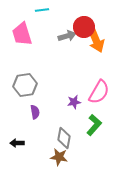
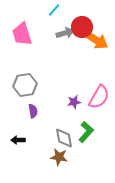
cyan line: moved 12 px right; rotated 40 degrees counterclockwise
red circle: moved 2 px left
gray arrow: moved 2 px left, 3 px up
orange arrow: rotated 35 degrees counterclockwise
pink semicircle: moved 5 px down
purple semicircle: moved 2 px left, 1 px up
green L-shape: moved 8 px left, 7 px down
gray diamond: rotated 20 degrees counterclockwise
black arrow: moved 1 px right, 3 px up
